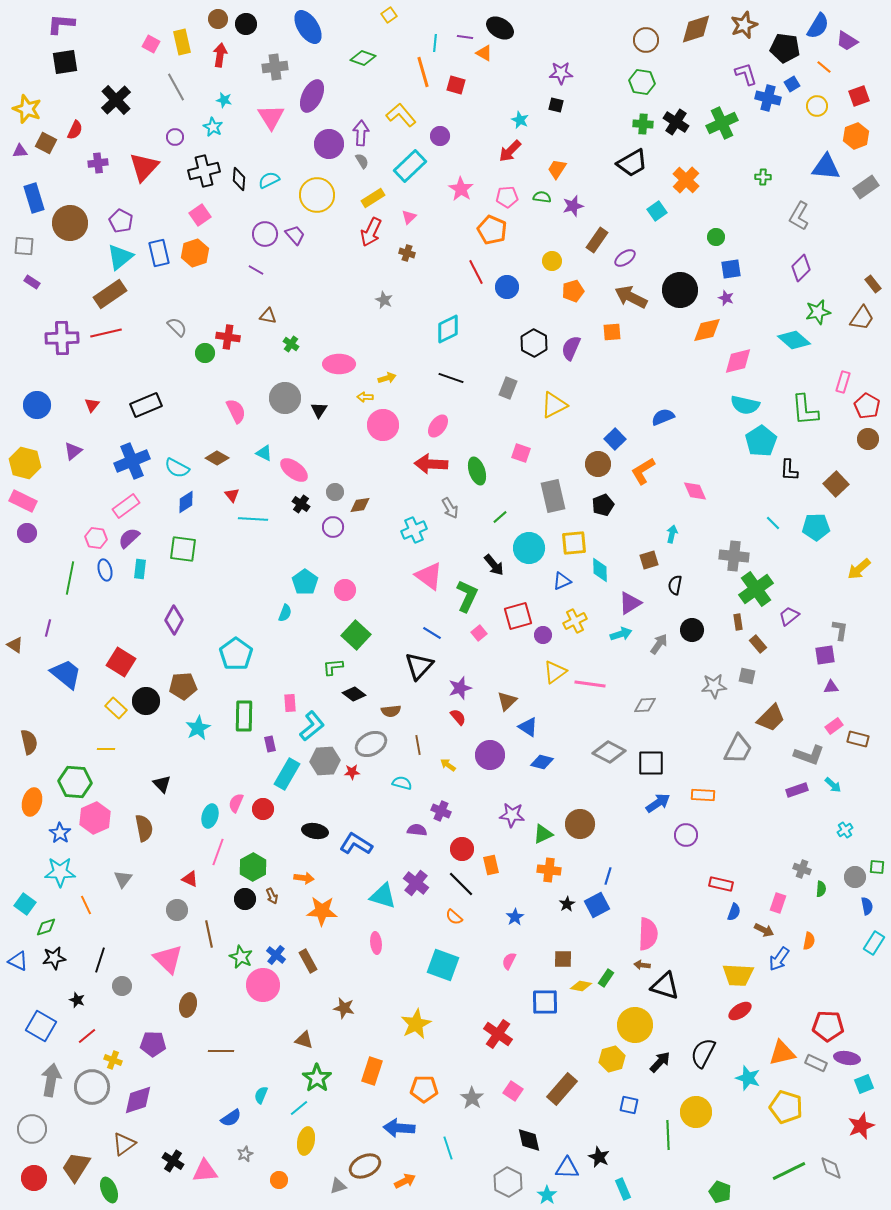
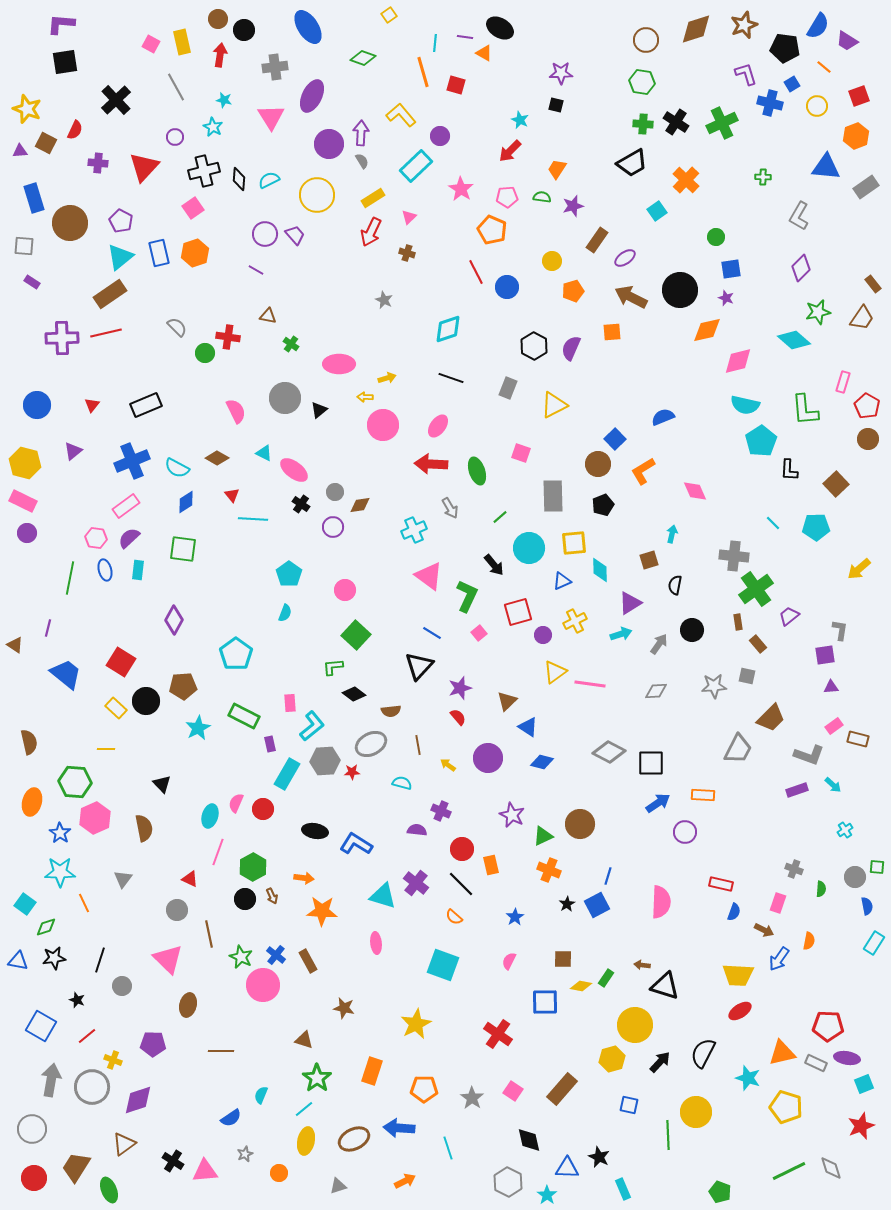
black circle at (246, 24): moved 2 px left, 6 px down
blue cross at (768, 98): moved 2 px right, 5 px down
purple cross at (98, 163): rotated 12 degrees clockwise
cyan rectangle at (410, 166): moved 6 px right
pink square at (200, 215): moved 7 px left, 7 px up
cyan diamond at (448, 329): rotated 8 degrees clockwise
black hexagon at (534, 343): moved 3 px down
black triangle at (319, 410): rotated 18 degrees clockwise
gray rectangle at (553, 496): rotated 12 degrees clockwise
cyan rectangle at (140, 569): moved 2 px left, 1 px down
cyan pentagon at (305, 582): moved 16 px left, 8 px up
red square at (518, 616): moved 4 px up
gray diamond at (645, 705): moved 11 px right, 14 px up
green rectangle at (244, 716): rotated 64 degrees counterclockwise
purple circle at (490, 755): moved 2 px left, 3 px down
purple star at (512, 815): rotated 20 degrees clockwise
green triangle at (543, 834): moved 2 px down
purple circle at (686, 835): moved 1 px left, 3 px up
gray cross at (802, 869): moved 8 px left
orange cross at (549, 870): rotated 15 degrees clockwise
orange line at (86, 905): moved 2 px left, 2 px up
pink semicircle at (648, 934): moved 13 px right, 32 px up
blue triangle at (18, 961): rotated 15 degrees counterclockwise
cyan line at (299, 1108): moved 5 px right, 1 px down
brown ellipse at (365, 1166): moved 11 px left, 27 px up
orange circle at (279, 1180): moved 7 px up
